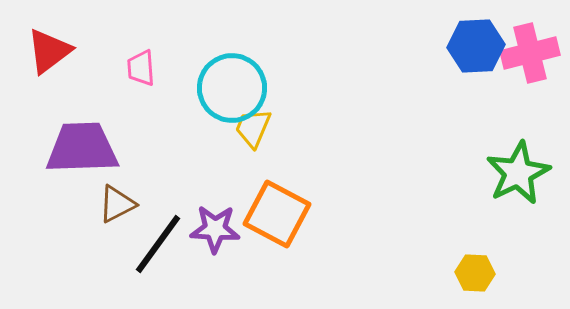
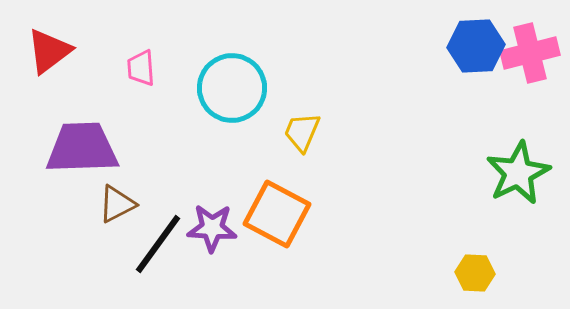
yellow trapezoid: moved 49 px right, 4 px down
purple star: moved 3 px left, 1 px up
